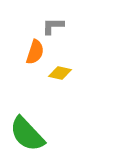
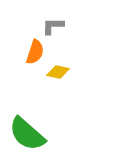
yellow diamond: moved 2 px left, 1 px up
green semicircle: rotated 6 degrees counterclockwise
